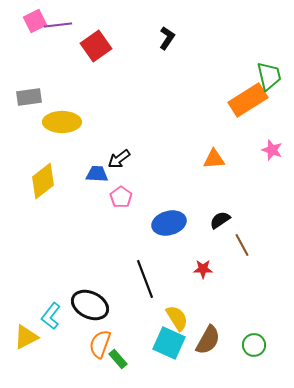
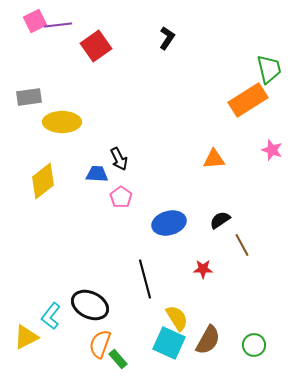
green trapezoid: moved 7 px up
black arrow: rotated 80 degrees counterclockwise
black line: rotated 6 degrees clockwise
